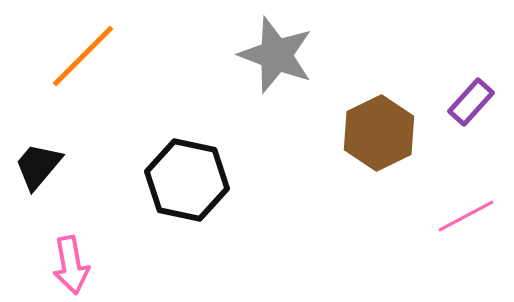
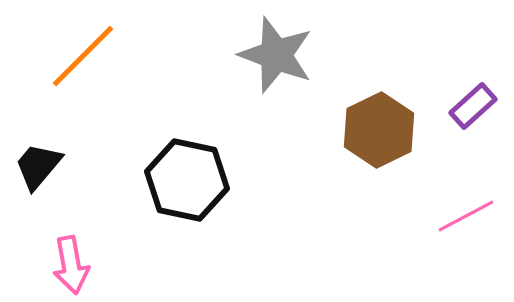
purple rectangle: moved 2 px right, 4 px down; rotated 6 degrees clockwise
brown hexagon: moved 3 px up
